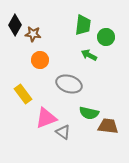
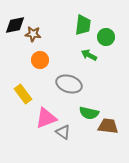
black diamond: rotated 50 degrees clockwise
